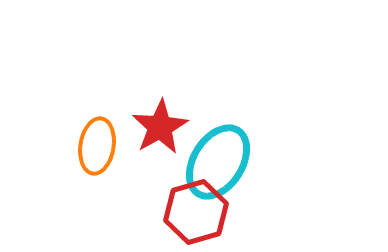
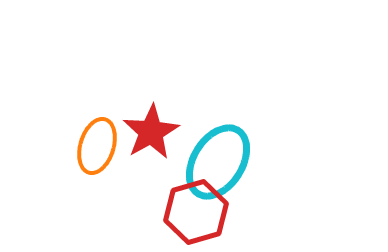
red star: moved 9 px left, 5 px down
orange ellipse: rotated 8 degrees clockwise
